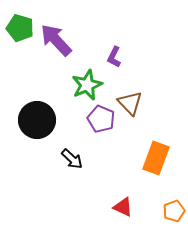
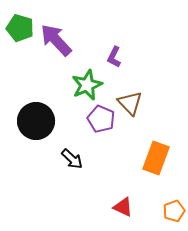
black circle: moved 1 px left, 1 px down
